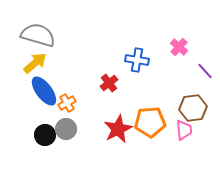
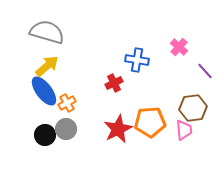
gray semicircle: moved 9 px right, 3 px up
yellow arrow: moved 12 px right, 3 px down
red cross: moved 5 px right; rotated 12 degrees clockwise
